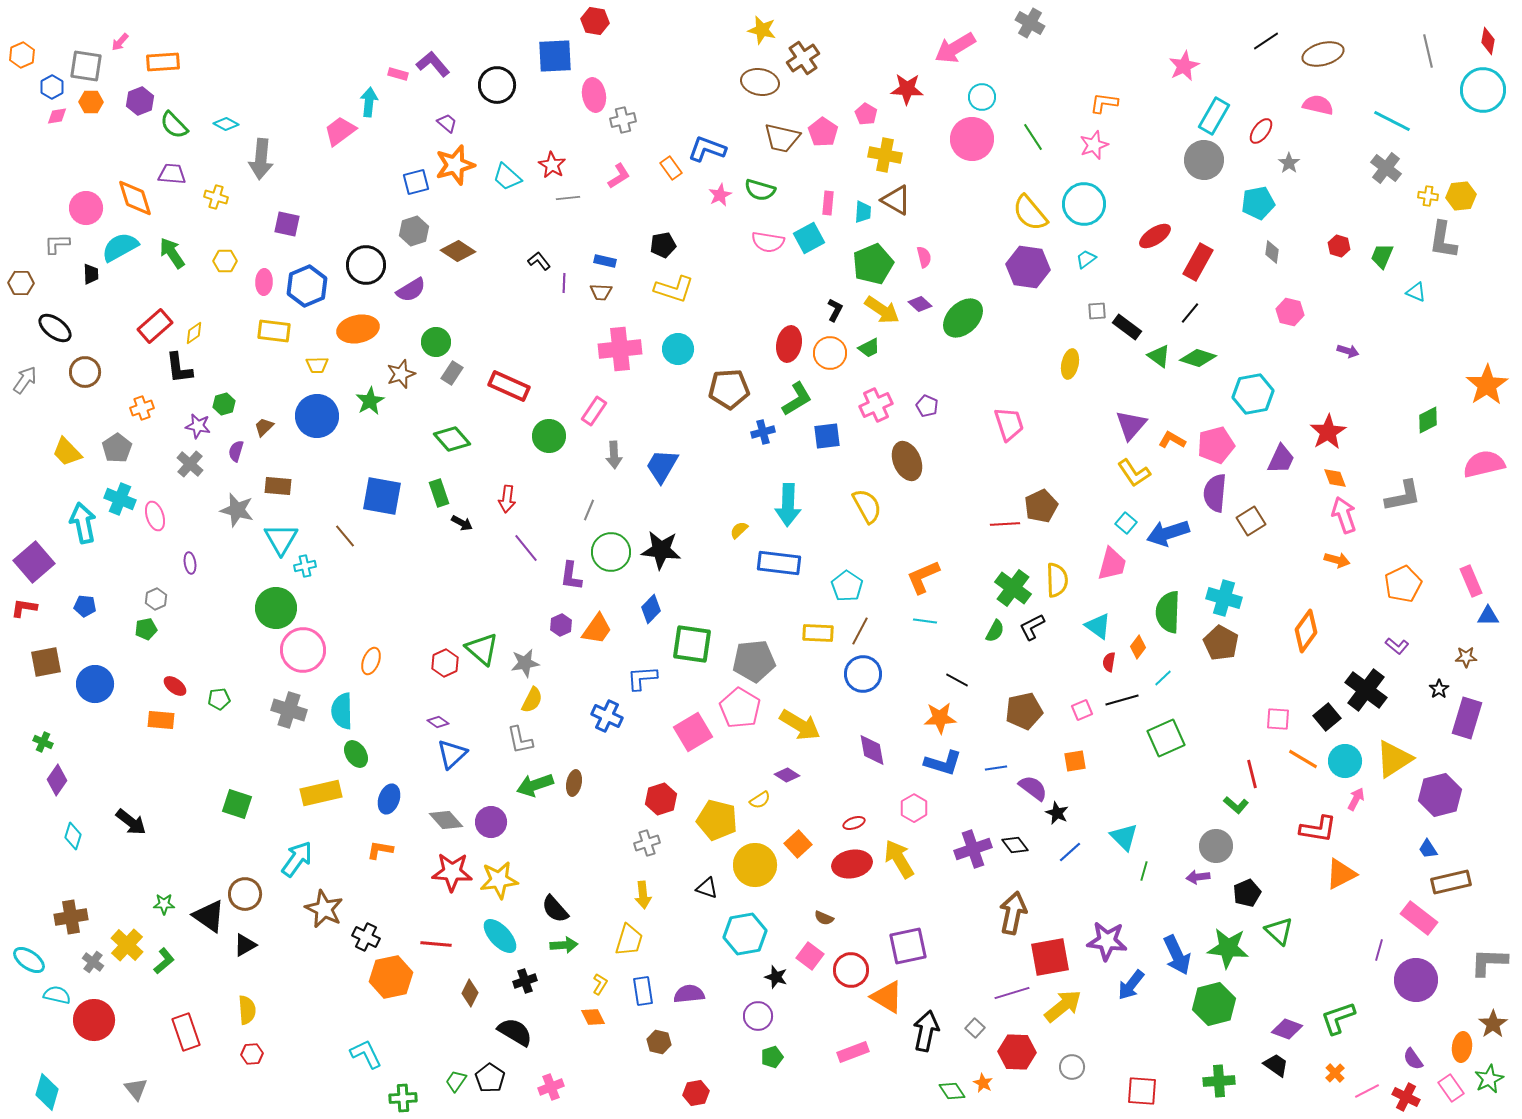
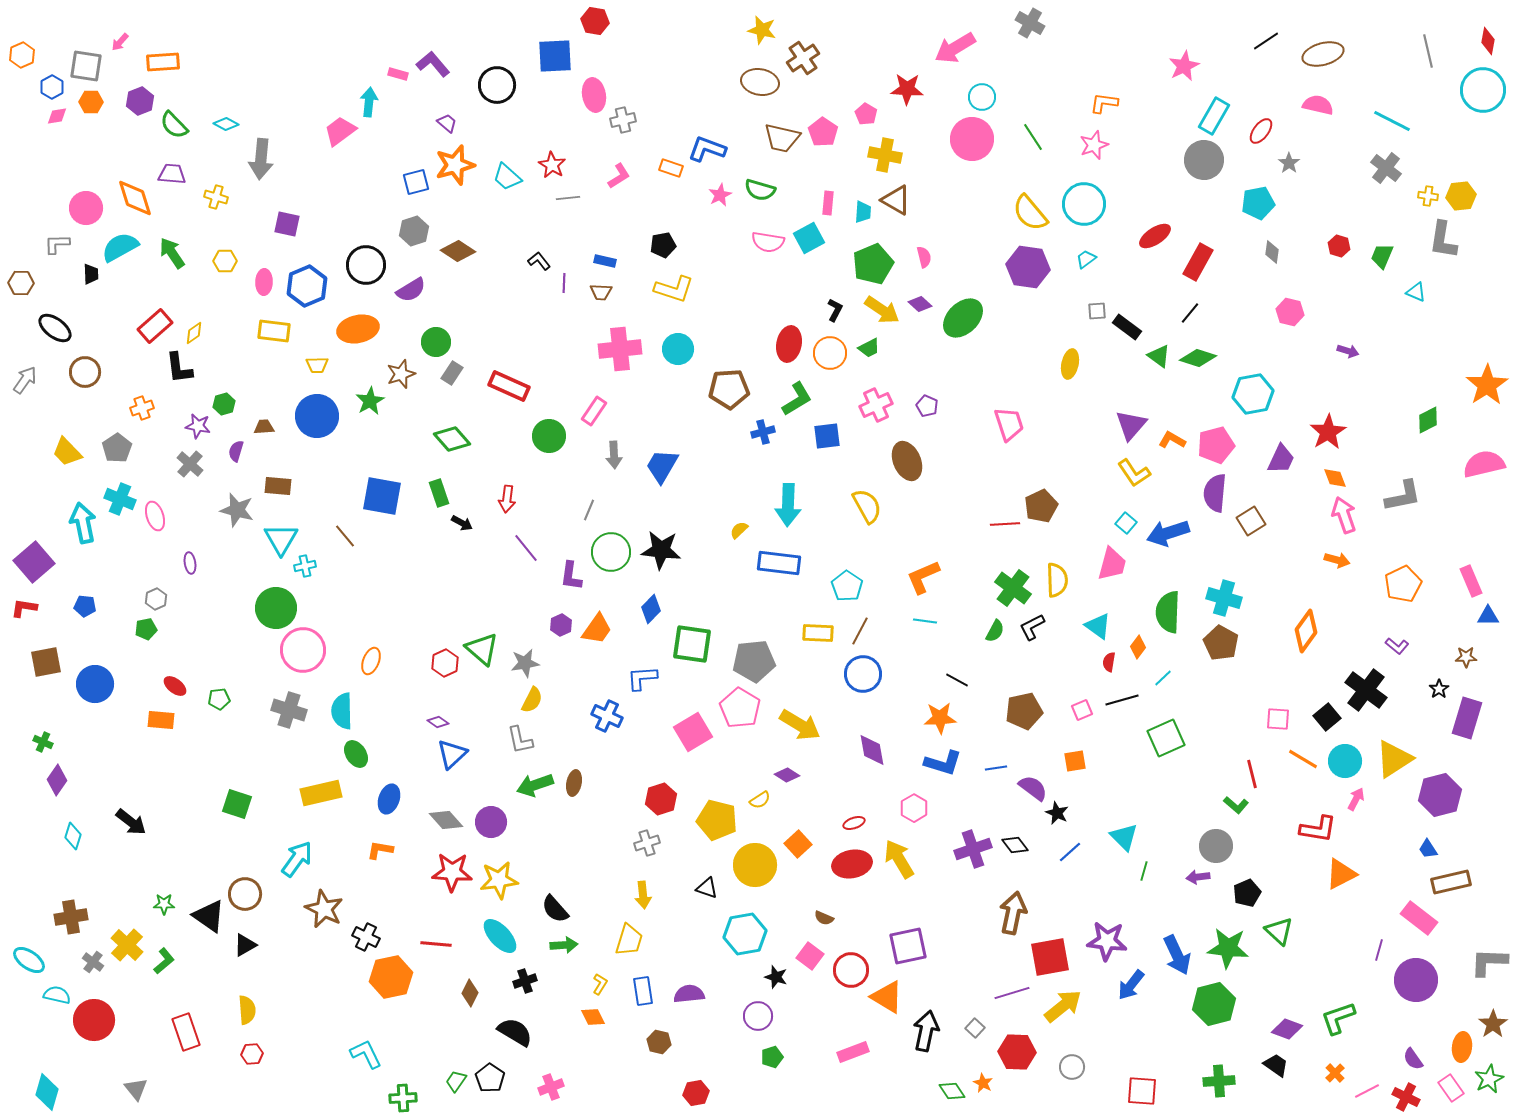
orange rectangle at (671, 168): rotated 35 degrees counterclockwise
brown trapezoid at (264, 427): rotated 40 degrees clockwise
